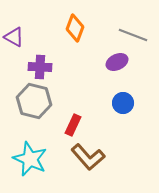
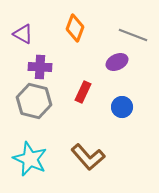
purple triangle: moved 9 px right, 3 px up
blue circle: moved 1 px left, 4 px down
red rectangle: moved 10 px right, 33 px up
